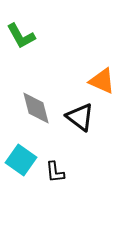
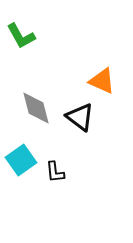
cyan square: rotated 20 degrees clockwise
